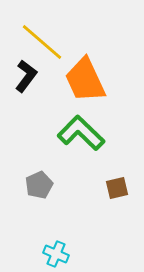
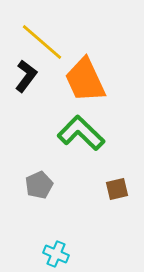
brown square: moved 1 px down
